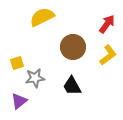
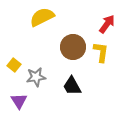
yellow L-shape: moved 7 px left, 3 px up; rotated 45 degrees counterclockwise
yellow square: moved 3 px left, 2 px down; rotated 32 degrees counterclockwise
gray star: moved 1 px right, 1 px up
purple triangle: rotated 24 degrees counterclockwise
